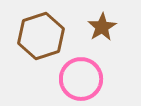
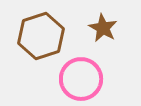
brown star: moved 1 px right, 1 px down; rotated 12 degrees counterclockwise
